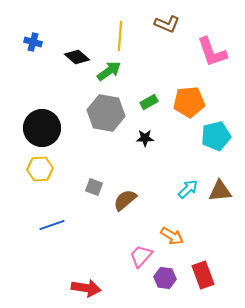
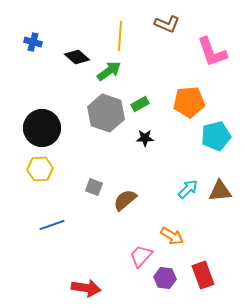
green rectangle: moved 9 px left, 2 px down
gray hexagon: rotated 9 degrees clockwise
